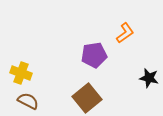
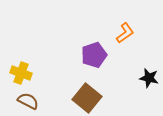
purple pentagon: rotated 10 degrees counterclockwise
brown square: rotated 12 degrees counterclockwise
